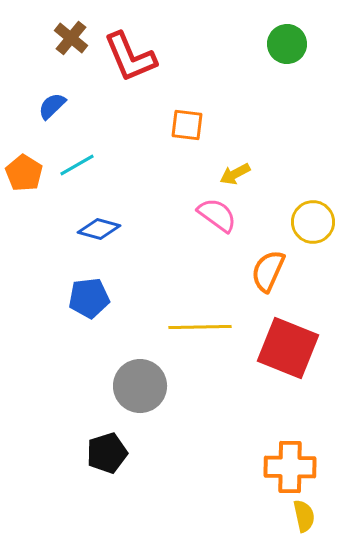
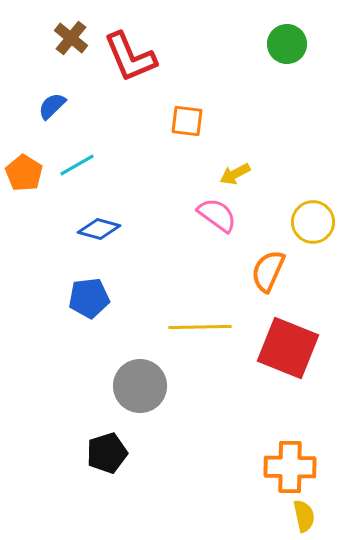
orange square: moved 4 px up
